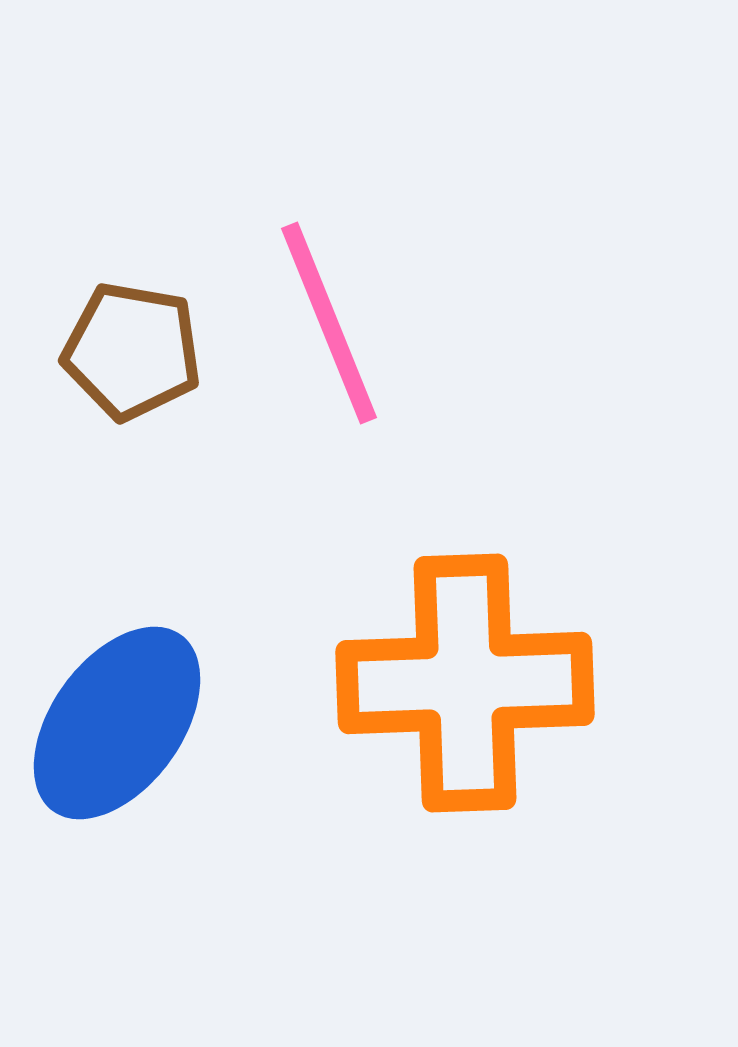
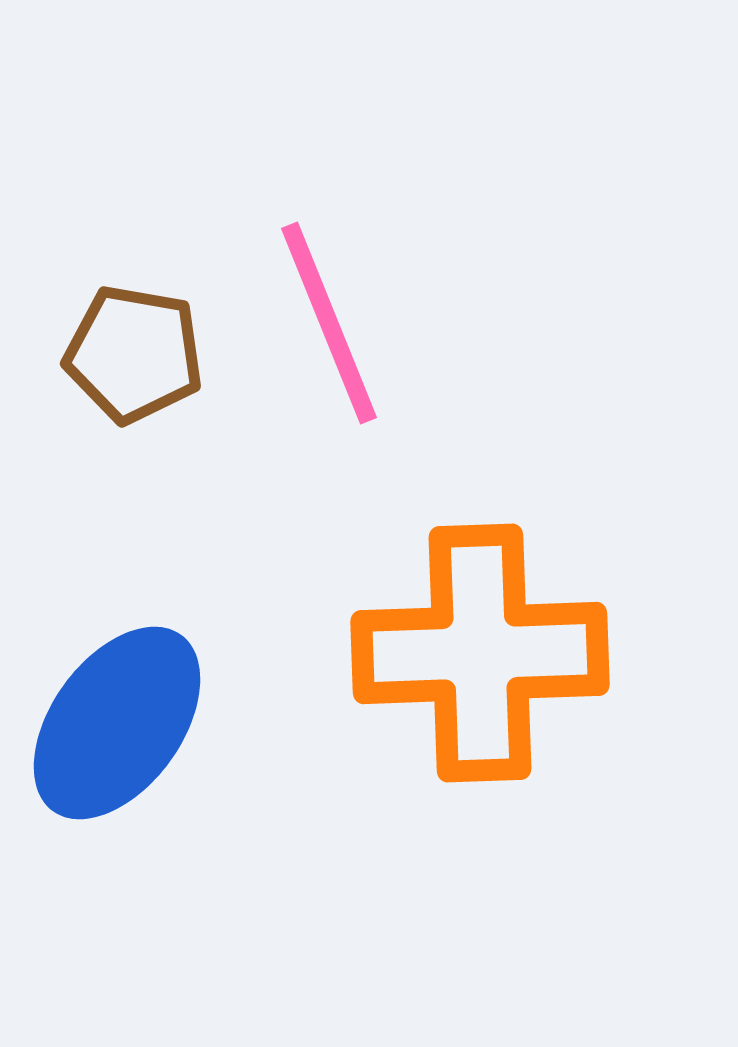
brown pentagon: moved 2 px right, 3 px down
orange cross: moved 15 px right, 30 px up
